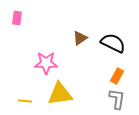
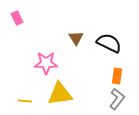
pink rectangle: rotated 32 degrees counterclockwise
brown triangle: moved 4 px left; rotated 28 degrees counterclockwise
black semicircle: moved 4 px left
orange rectangle: rotated 21 degrees counterclockwise
gray L-shape: rotated 30 degrees clockwise
